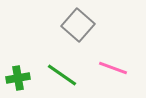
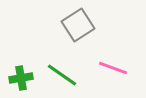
gray square: rotated 16 degrees clockwise
green cross: moved 3 px right
